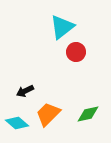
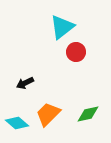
black arrow: moved 8 px up
